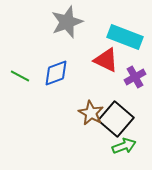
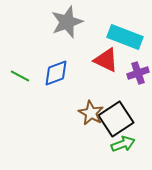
purple cross: moved 3 px right, 4 px up; rotated 10 degrees clockwise
black square: rotated 16 degrees clockwise
green arrow: moved 1 px left, 2 px up
